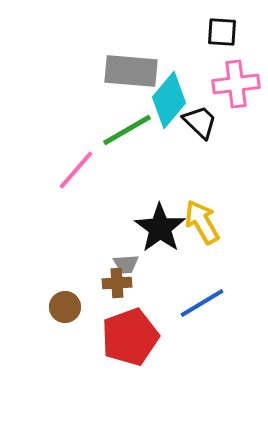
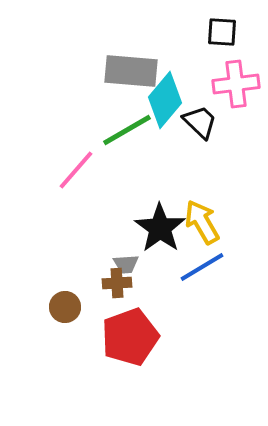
cyan diamond: moved 4 px left
blue line: moved 36 px up
